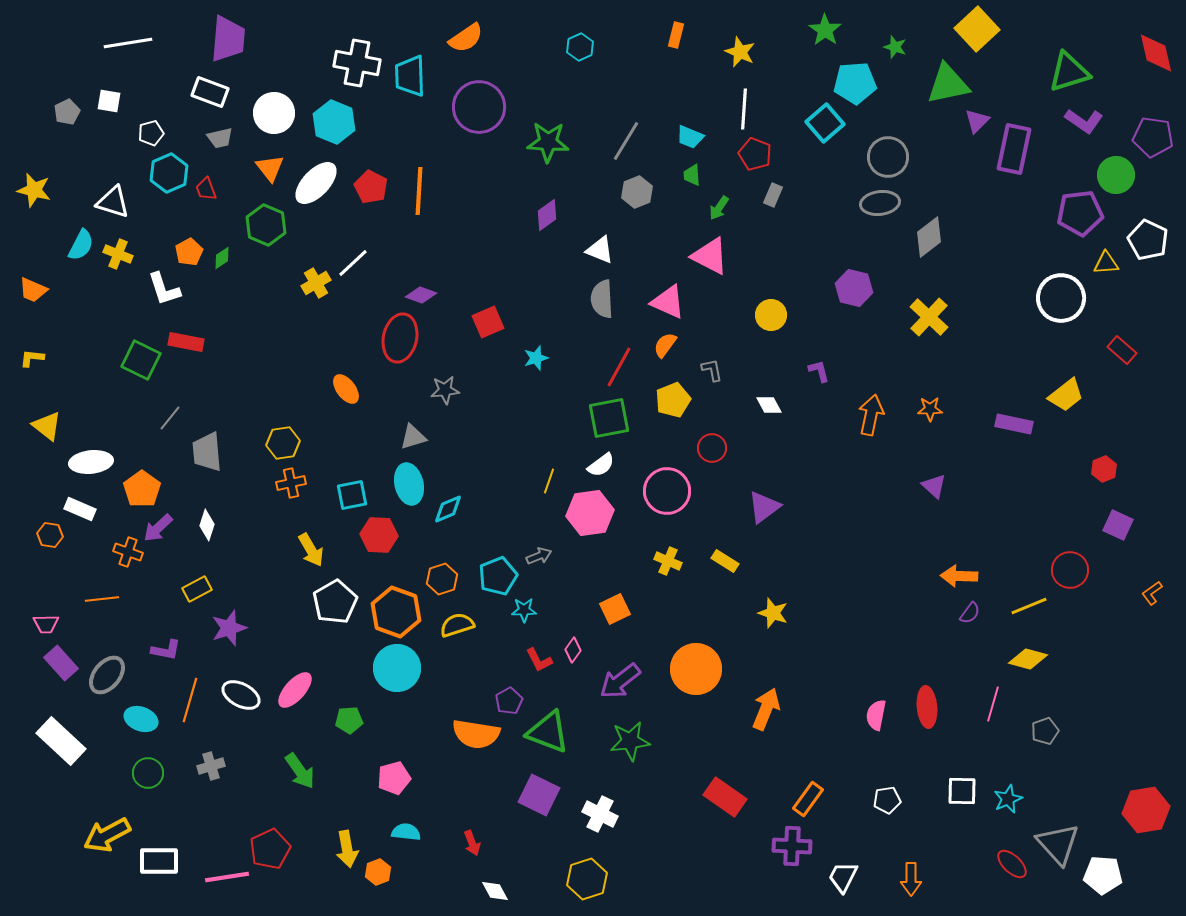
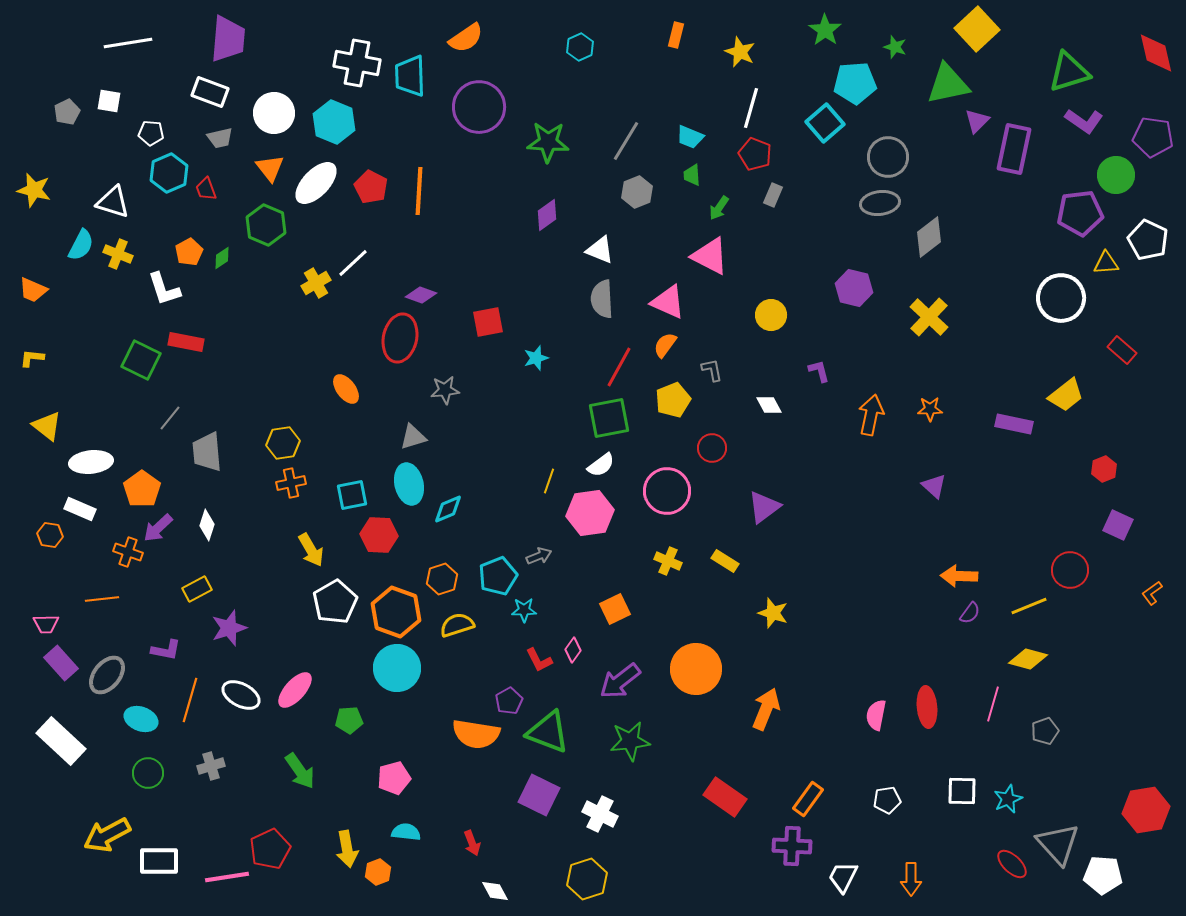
white line at (744, 109): moved 7 px right, 1 px up; rotated 12 degrees clockwise
white pentagon at (151, 133): rotated 20 degrees clockwise
red square at (488, 322): rotated 12 degrees clockwise
